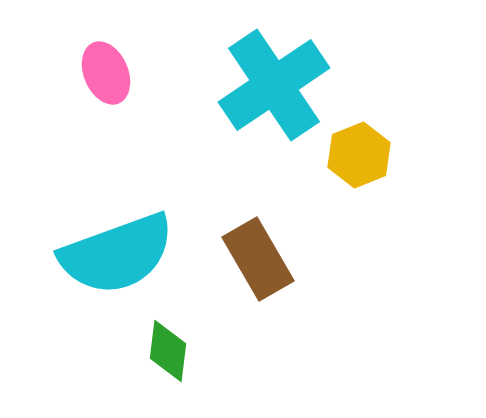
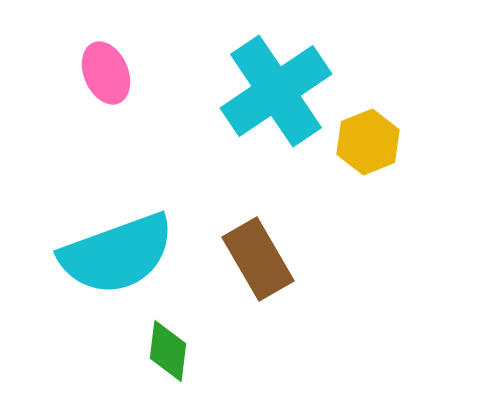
cyan cross: moved 2 px right, 6 px down
yellow hexagon: moved 9 px right, 13 px up
